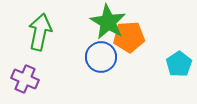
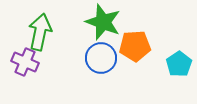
green star: moved 5 px left; rotated 9 degrees counterclockwise
orange pentagon: moved 6 px right, 9 px down
blue circle: moved 1 px down
purple cross: moved 17 px up
